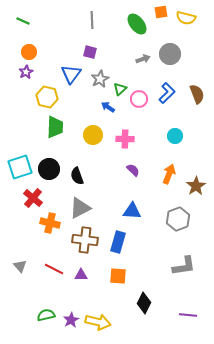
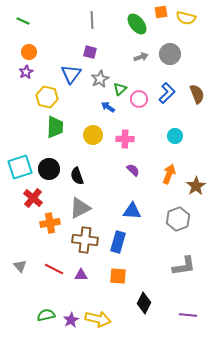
gray arrow at (143, 59): moved 2 px left, 2 px up
orange cross at (50, 223): rotated 24 degrees counterclockwise
yellow arrow at (98, 322): moved 3 px up
